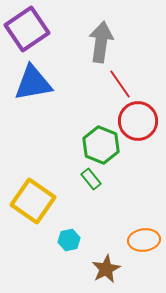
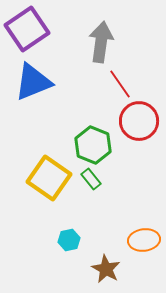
blue triangle: moved 1 px up; rotated 12 degrees counterclockwise
red circle: moved 1 px right
green hexagon: moved 8 px left
yellow square: moved 16 px right, 23 px up
brown star: rotated 16 degrees counterclockwise
